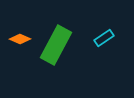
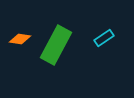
orange diamond: rotated 15 degrees counterclockwise
